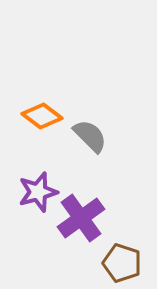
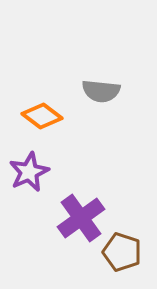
gray semicircle: moved 11 px right, 45 px up; rotated 141 degrees clockwise
purple star: moved 9 px left, 20 px up; rotated 9 degrees counterclockwise
brown pentagon: moved 11 px up
